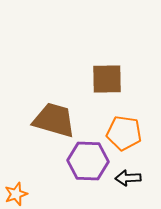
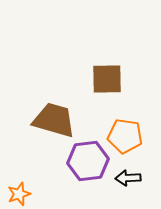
orange pentagon: moved 1 px right, 3 px down
purple hexagon: rotated 9 degrees counterclockwise
orange star: moved 3 px right
